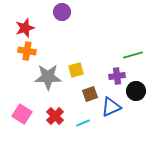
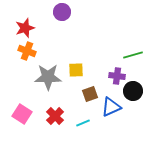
orange cross: rotated 12 degrees clockwise
yellow square: rotated 14 degrees clockwise
purple cross: rotated 14 degrees clockwise
black circle: moved 3 px left
